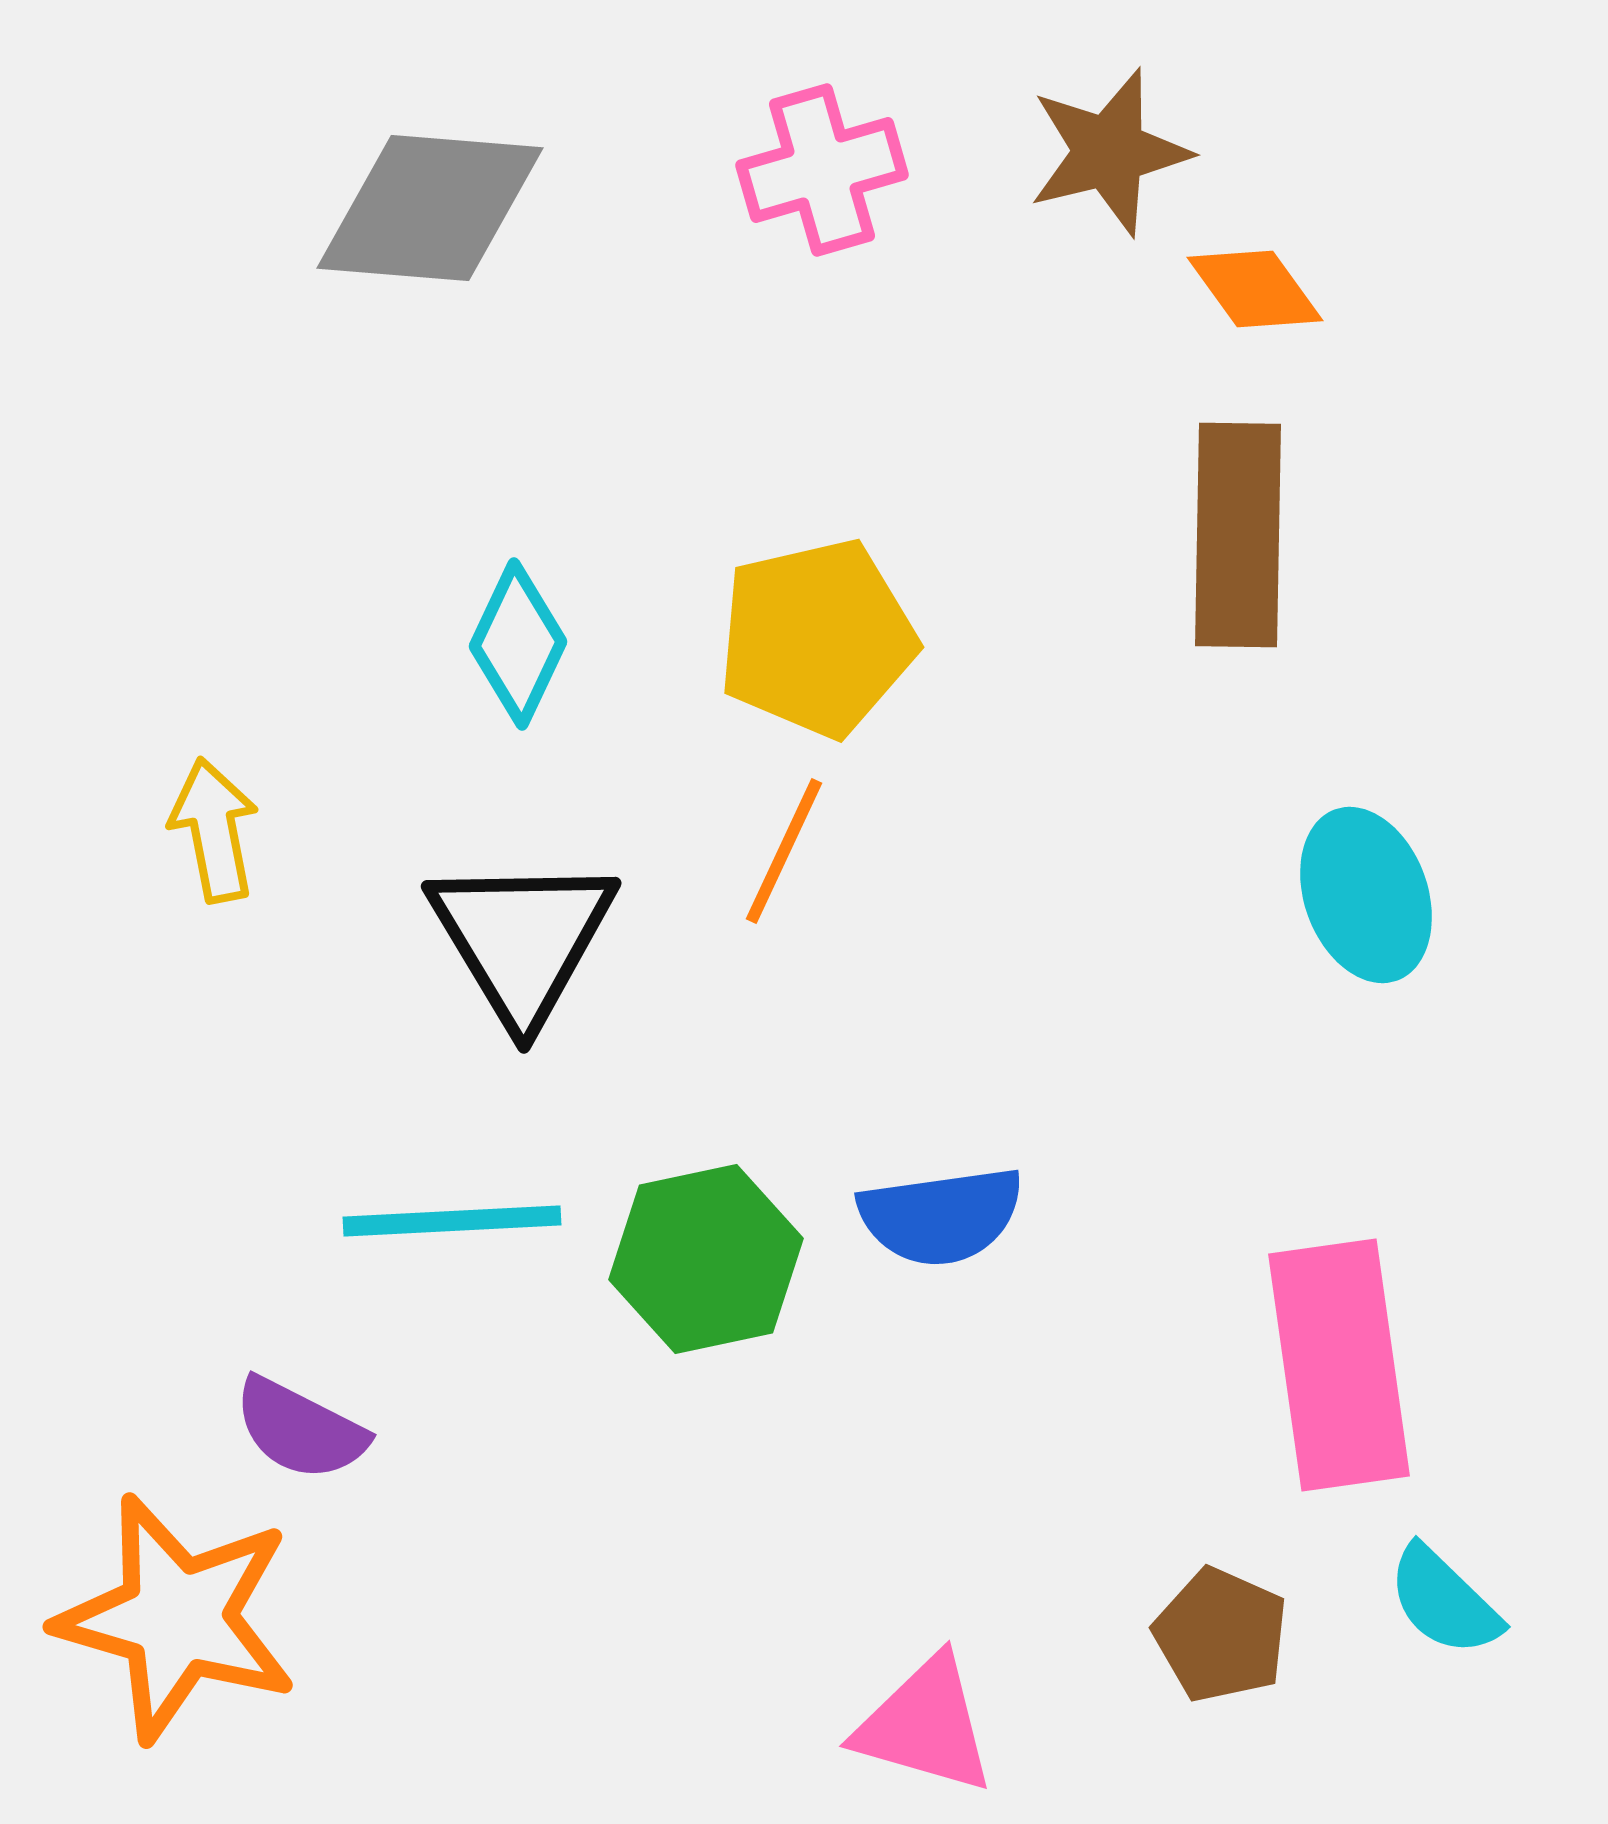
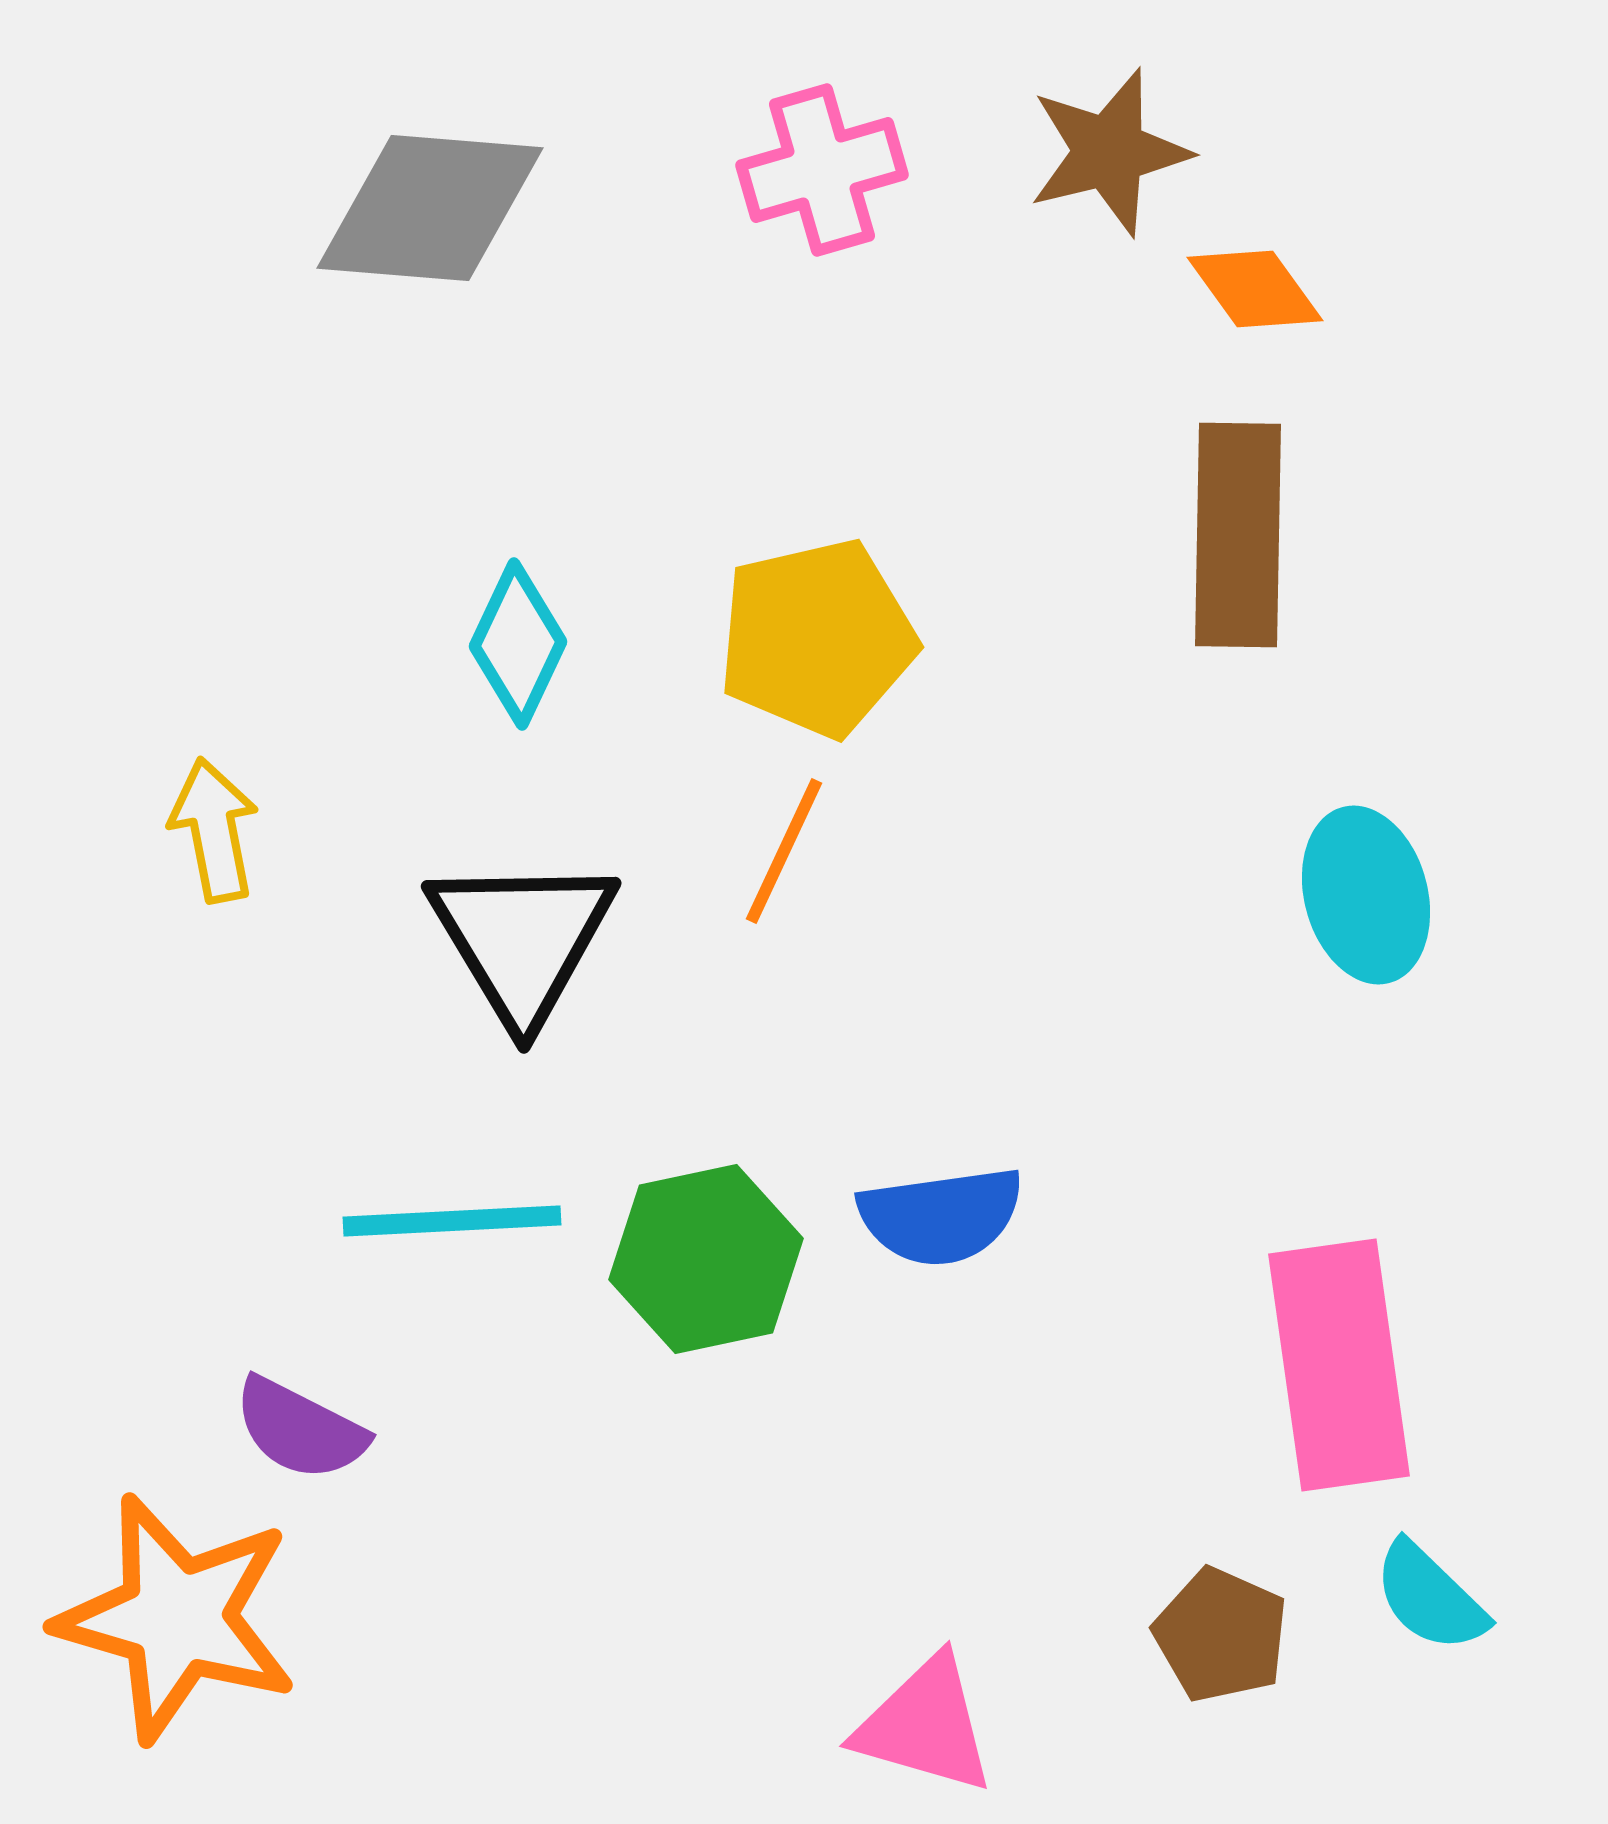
cyan ellipse: rotated 5 degrees clockwise
cyan semicircle: moved 14 px left, 4 px up
